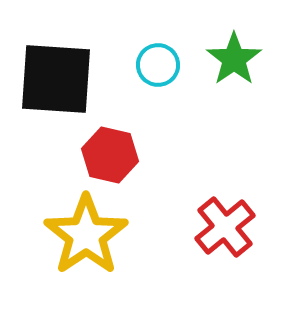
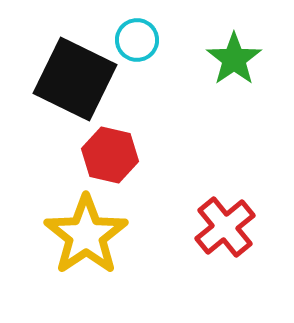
cyan circle: moved 21 px left, 25 px up
black square: moved 19 px right; rotated 22 degrees clockwise
